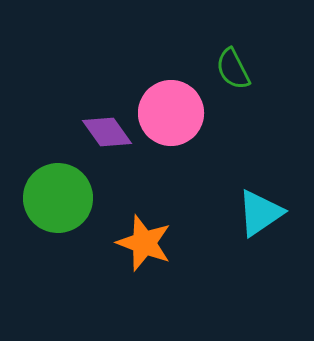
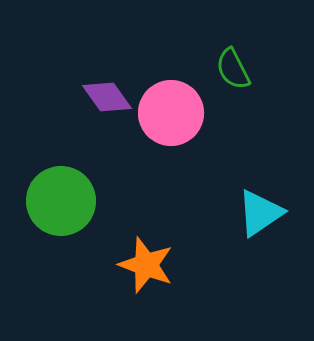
purple diamond: moved 35 px up
green circle: moved 3 px right, 3 px down
orange star: moved 2 px right, 22 px down
